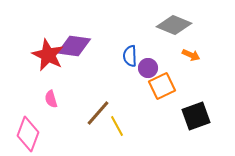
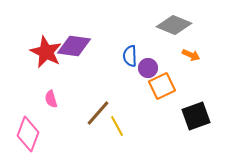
red star: moved 2 px left, 3 px up
